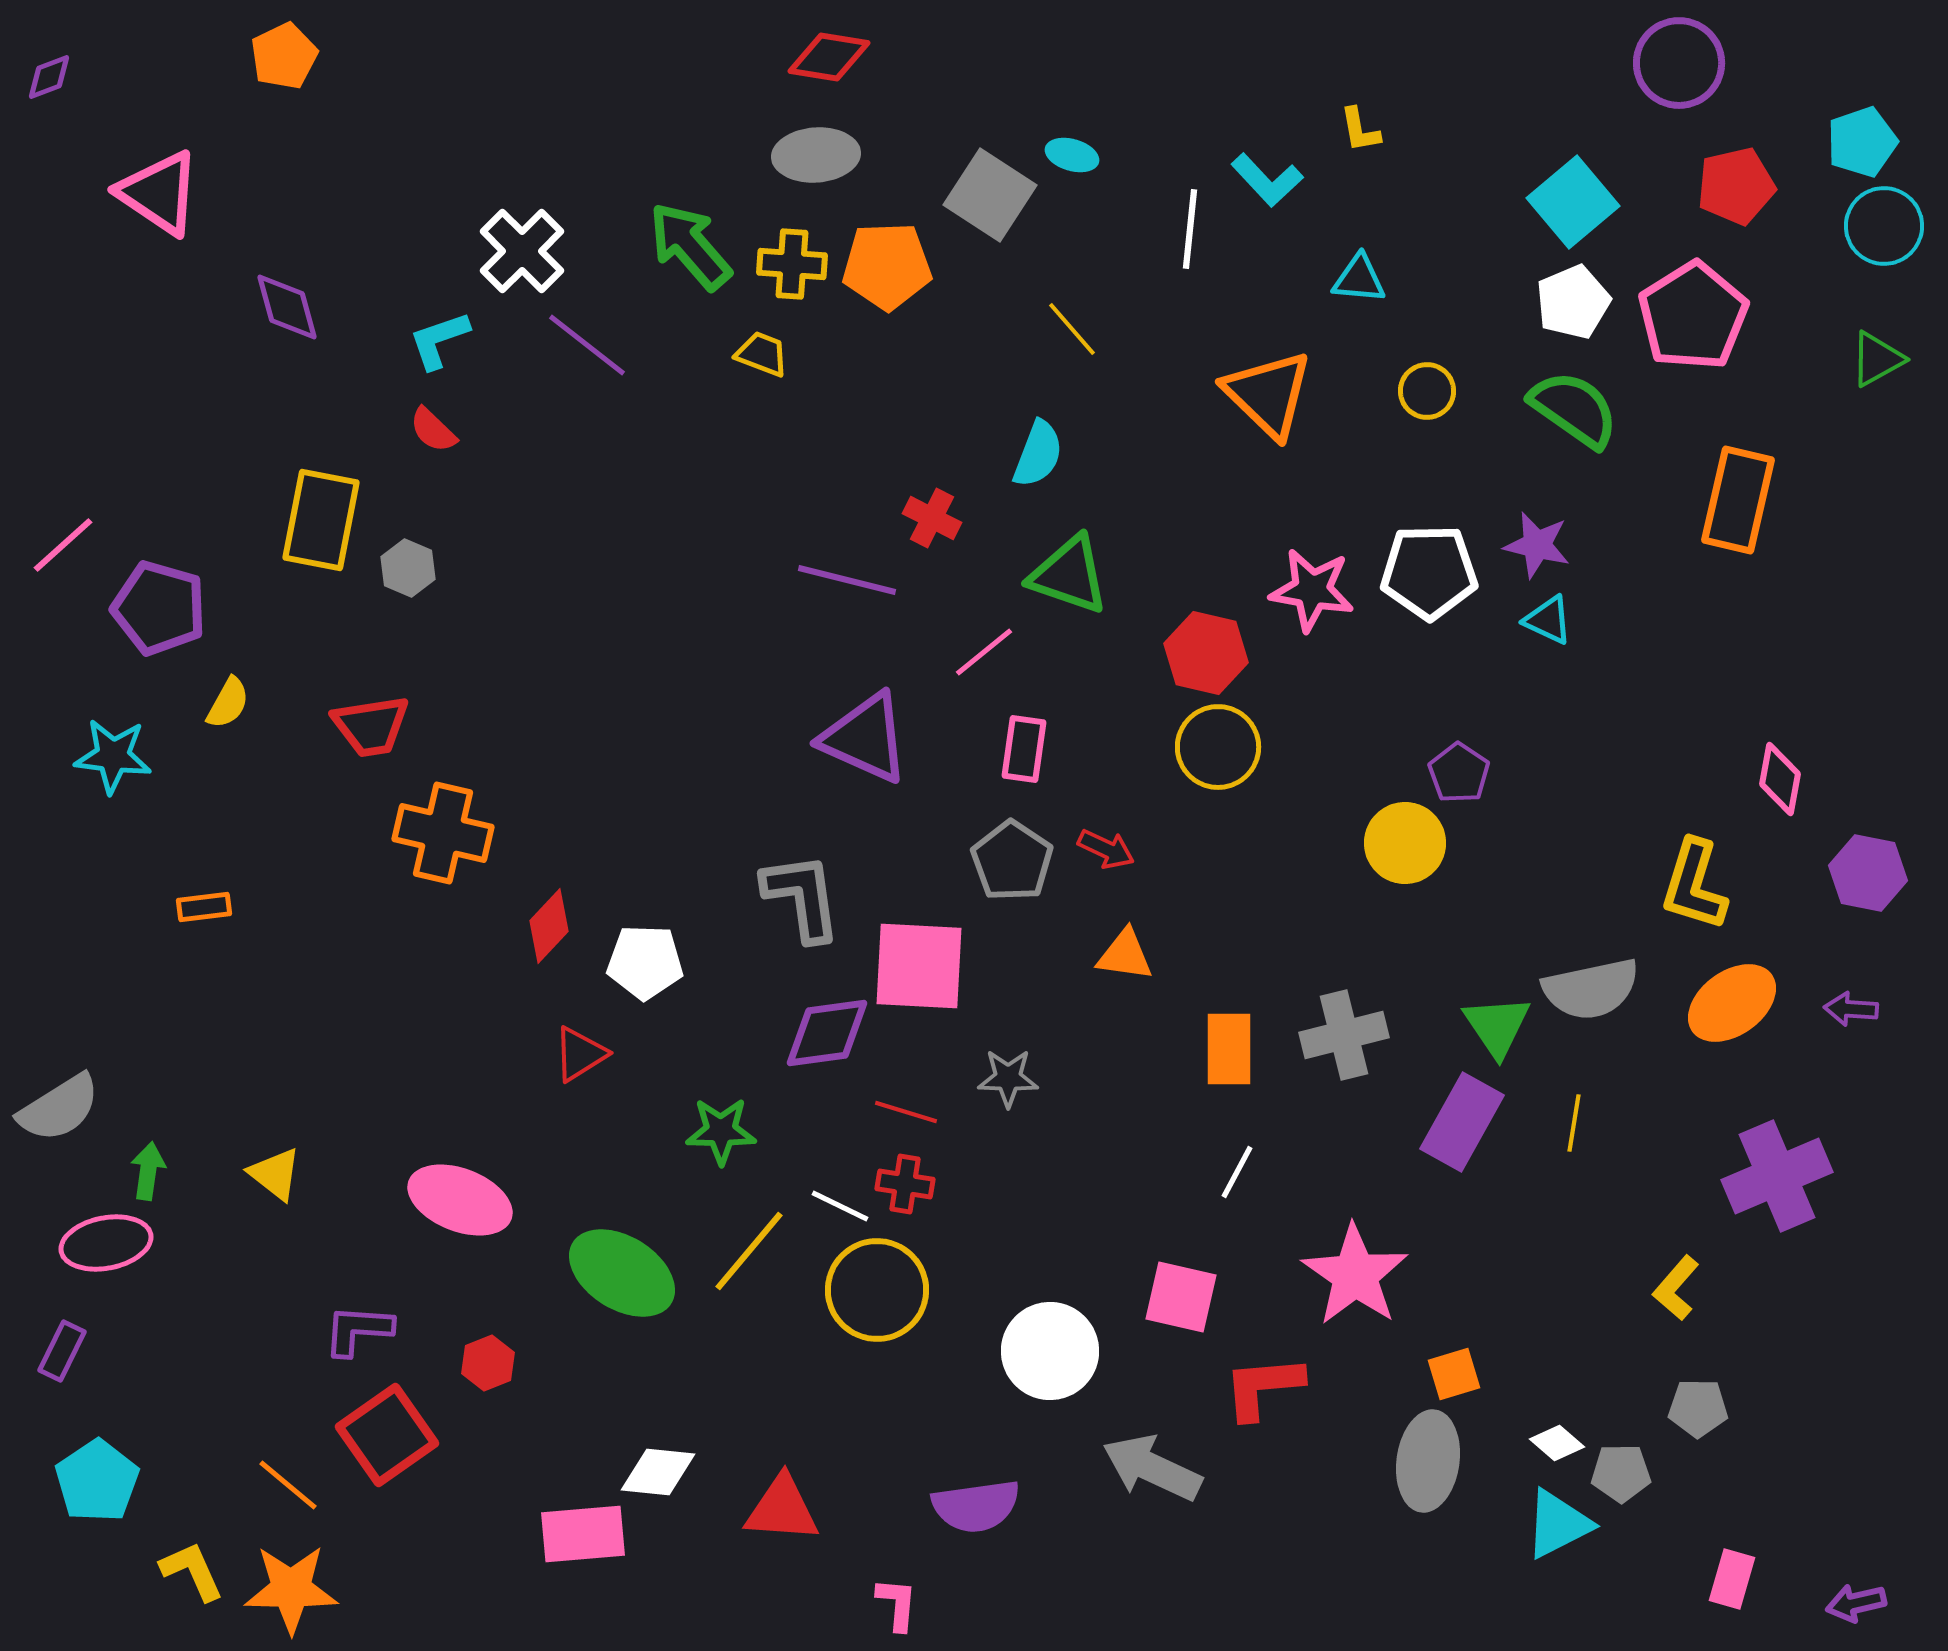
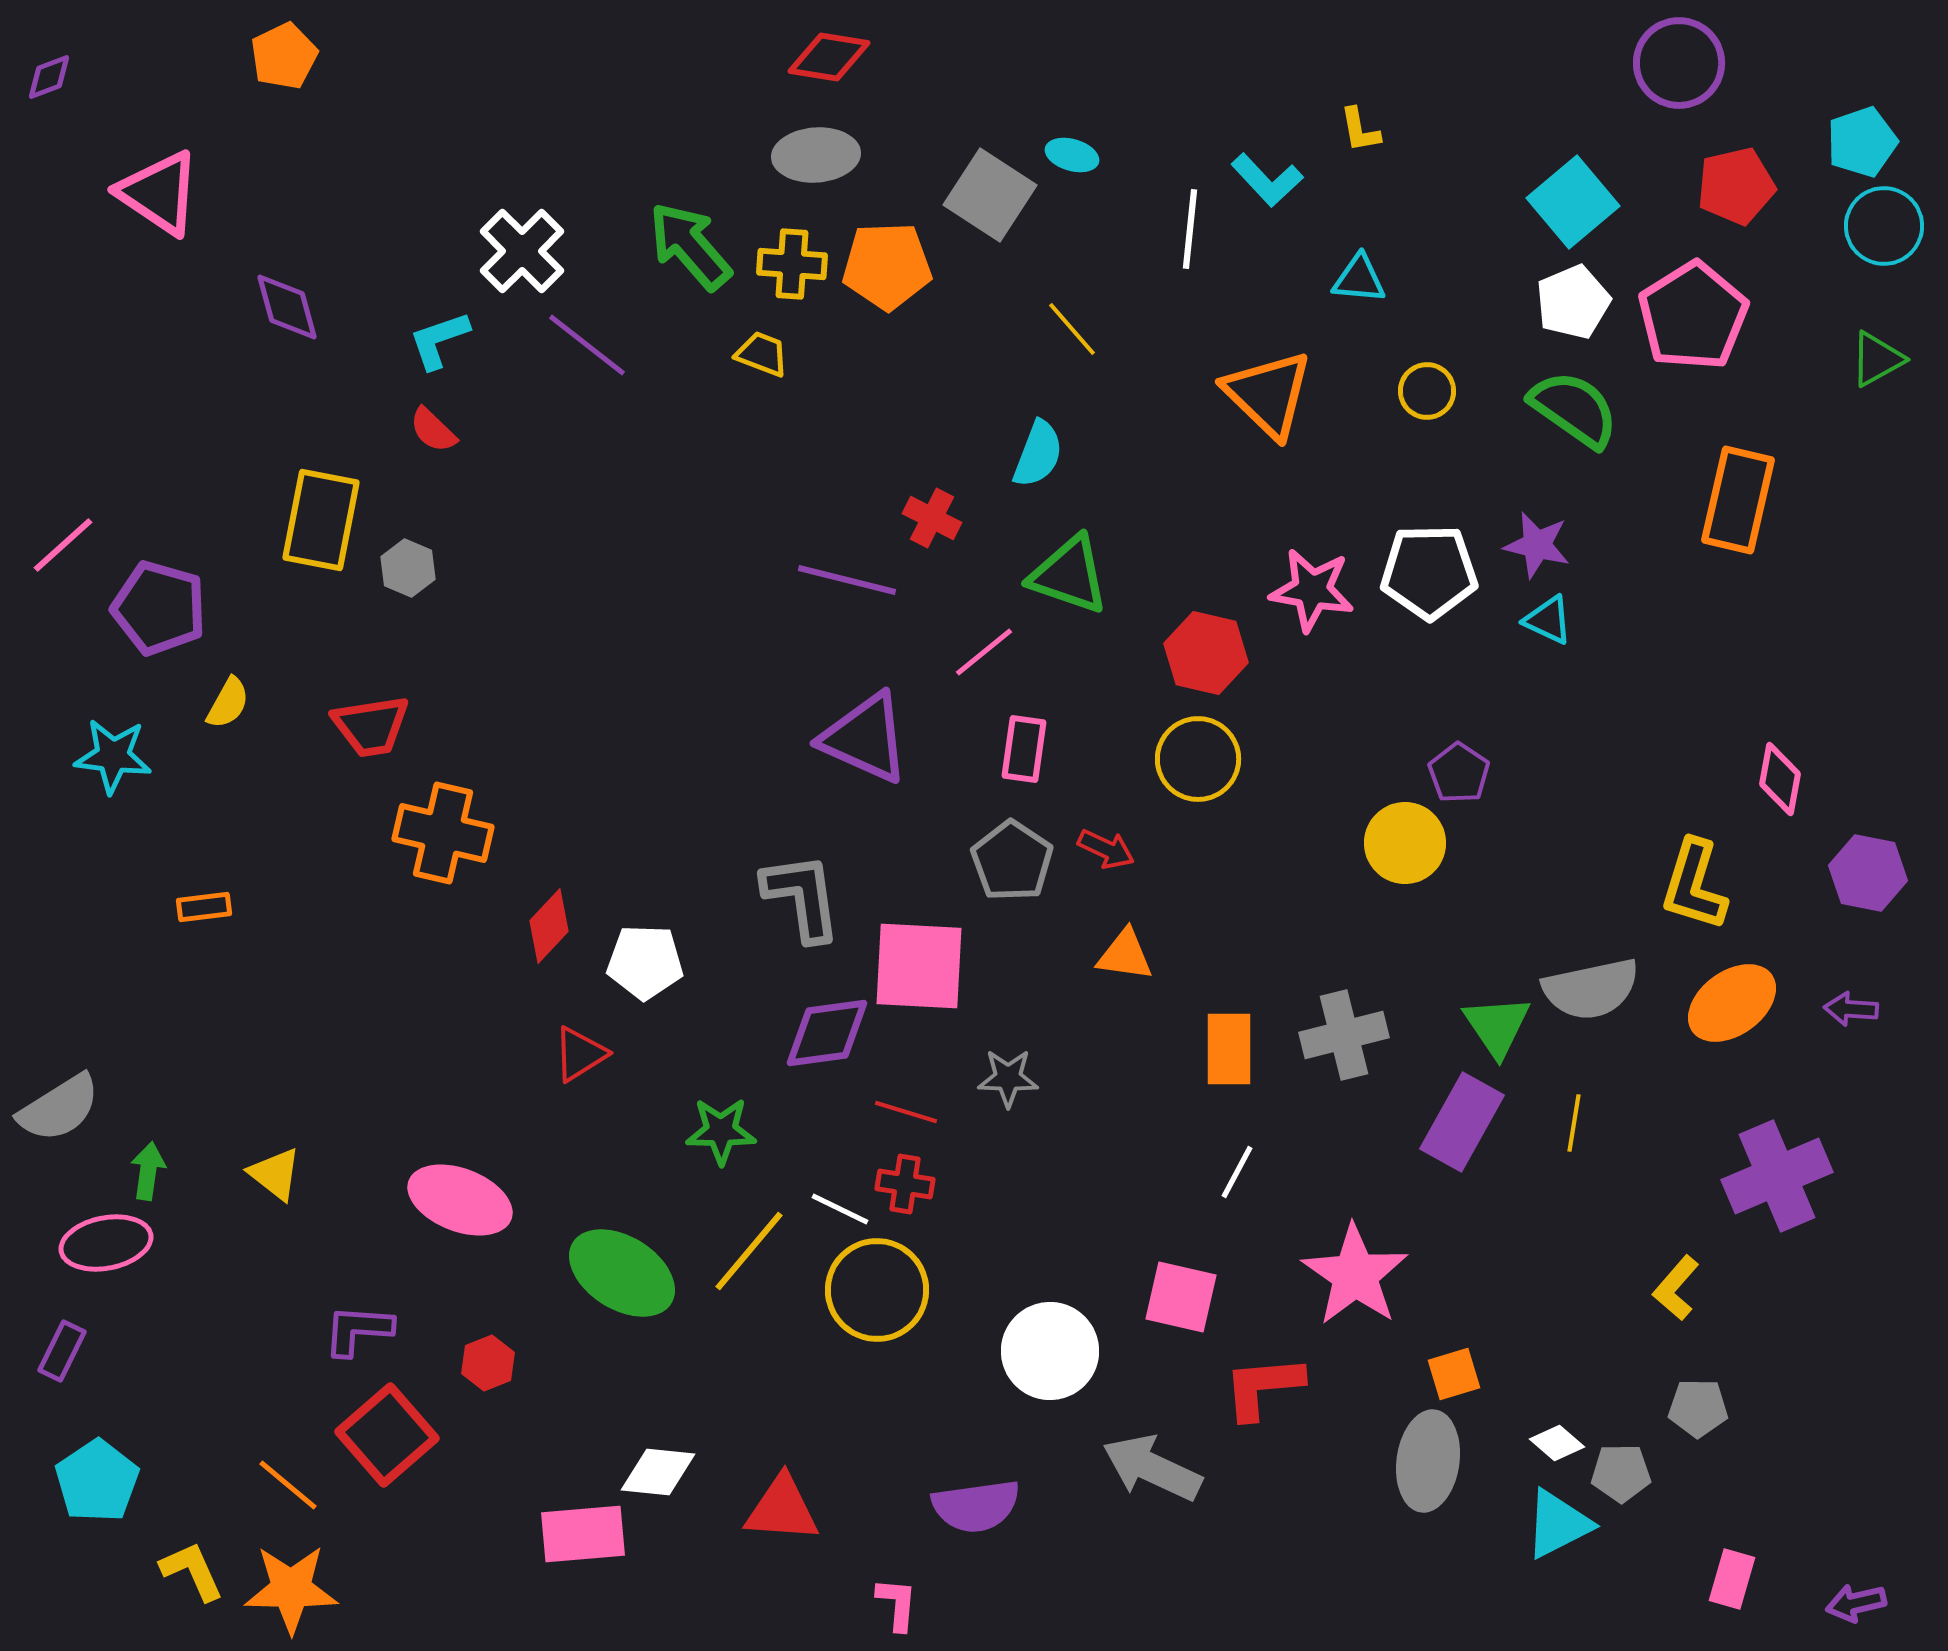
yellow circle at (1218, 747): moved 20 px left, 12 px down
white line at (840, 1206): moved 3 px down
red square at (387, 1435): rotated 6 degrees counterclockwise
